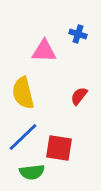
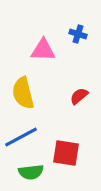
pink triangle: moved 1 px left, 1 px up
red semicircle: rotated 12 degrees clockwise
blue line: moved 2 px left; rotated 16 degrees clockwise
red square: moved 7 px right, 5 px down
green semicircle: moved 1 px left
